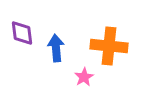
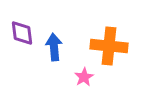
blue arrow: moved 2 px left, 1 px up
